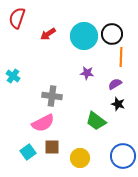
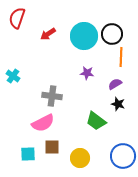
cyan square: moved 2 px down; rotated 35 degrees clockwise
